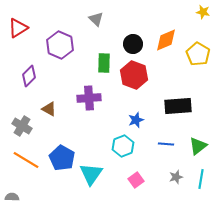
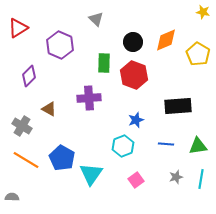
black circle: moved 2 px up
green triangle: rotated 30 degrees clockwise
